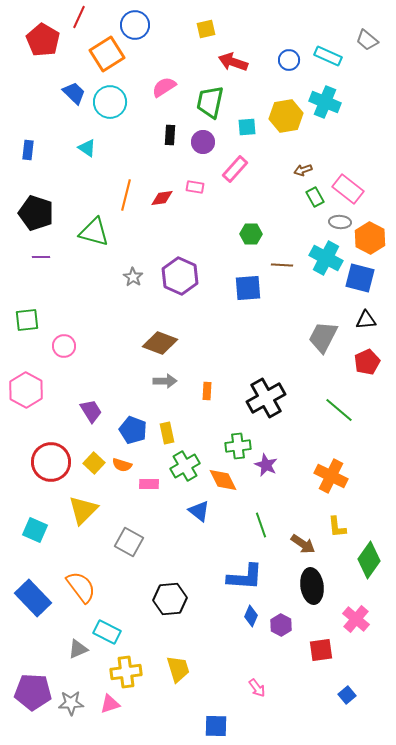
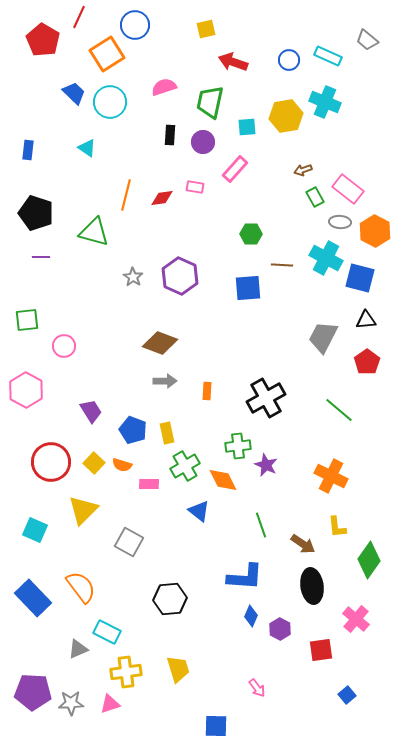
pink semicircle at (164, 87): rotated 15 degrees clockwise
orange hexagon at (370, 238): moved 5 px right, 7 px up
red pentagon at (367, 362): rotated 10 degrees counterclockwise
purple hexagon at (281, 625): moved 1 px left, 4 px down
